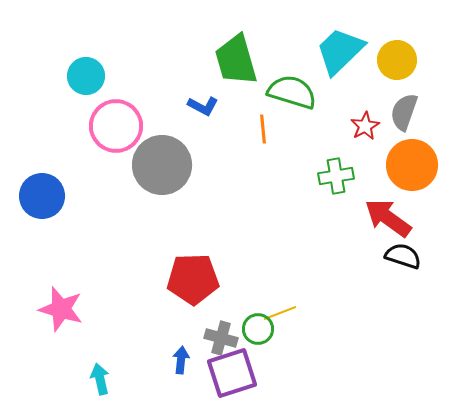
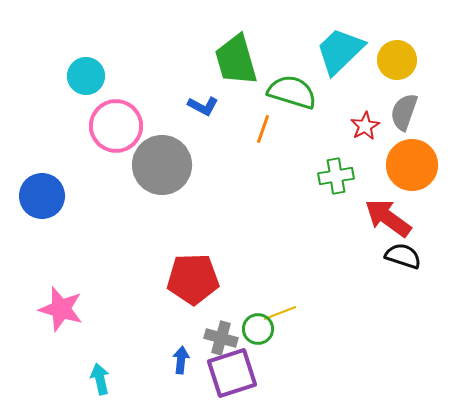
orange line: rotated 24 degrees clockwise
